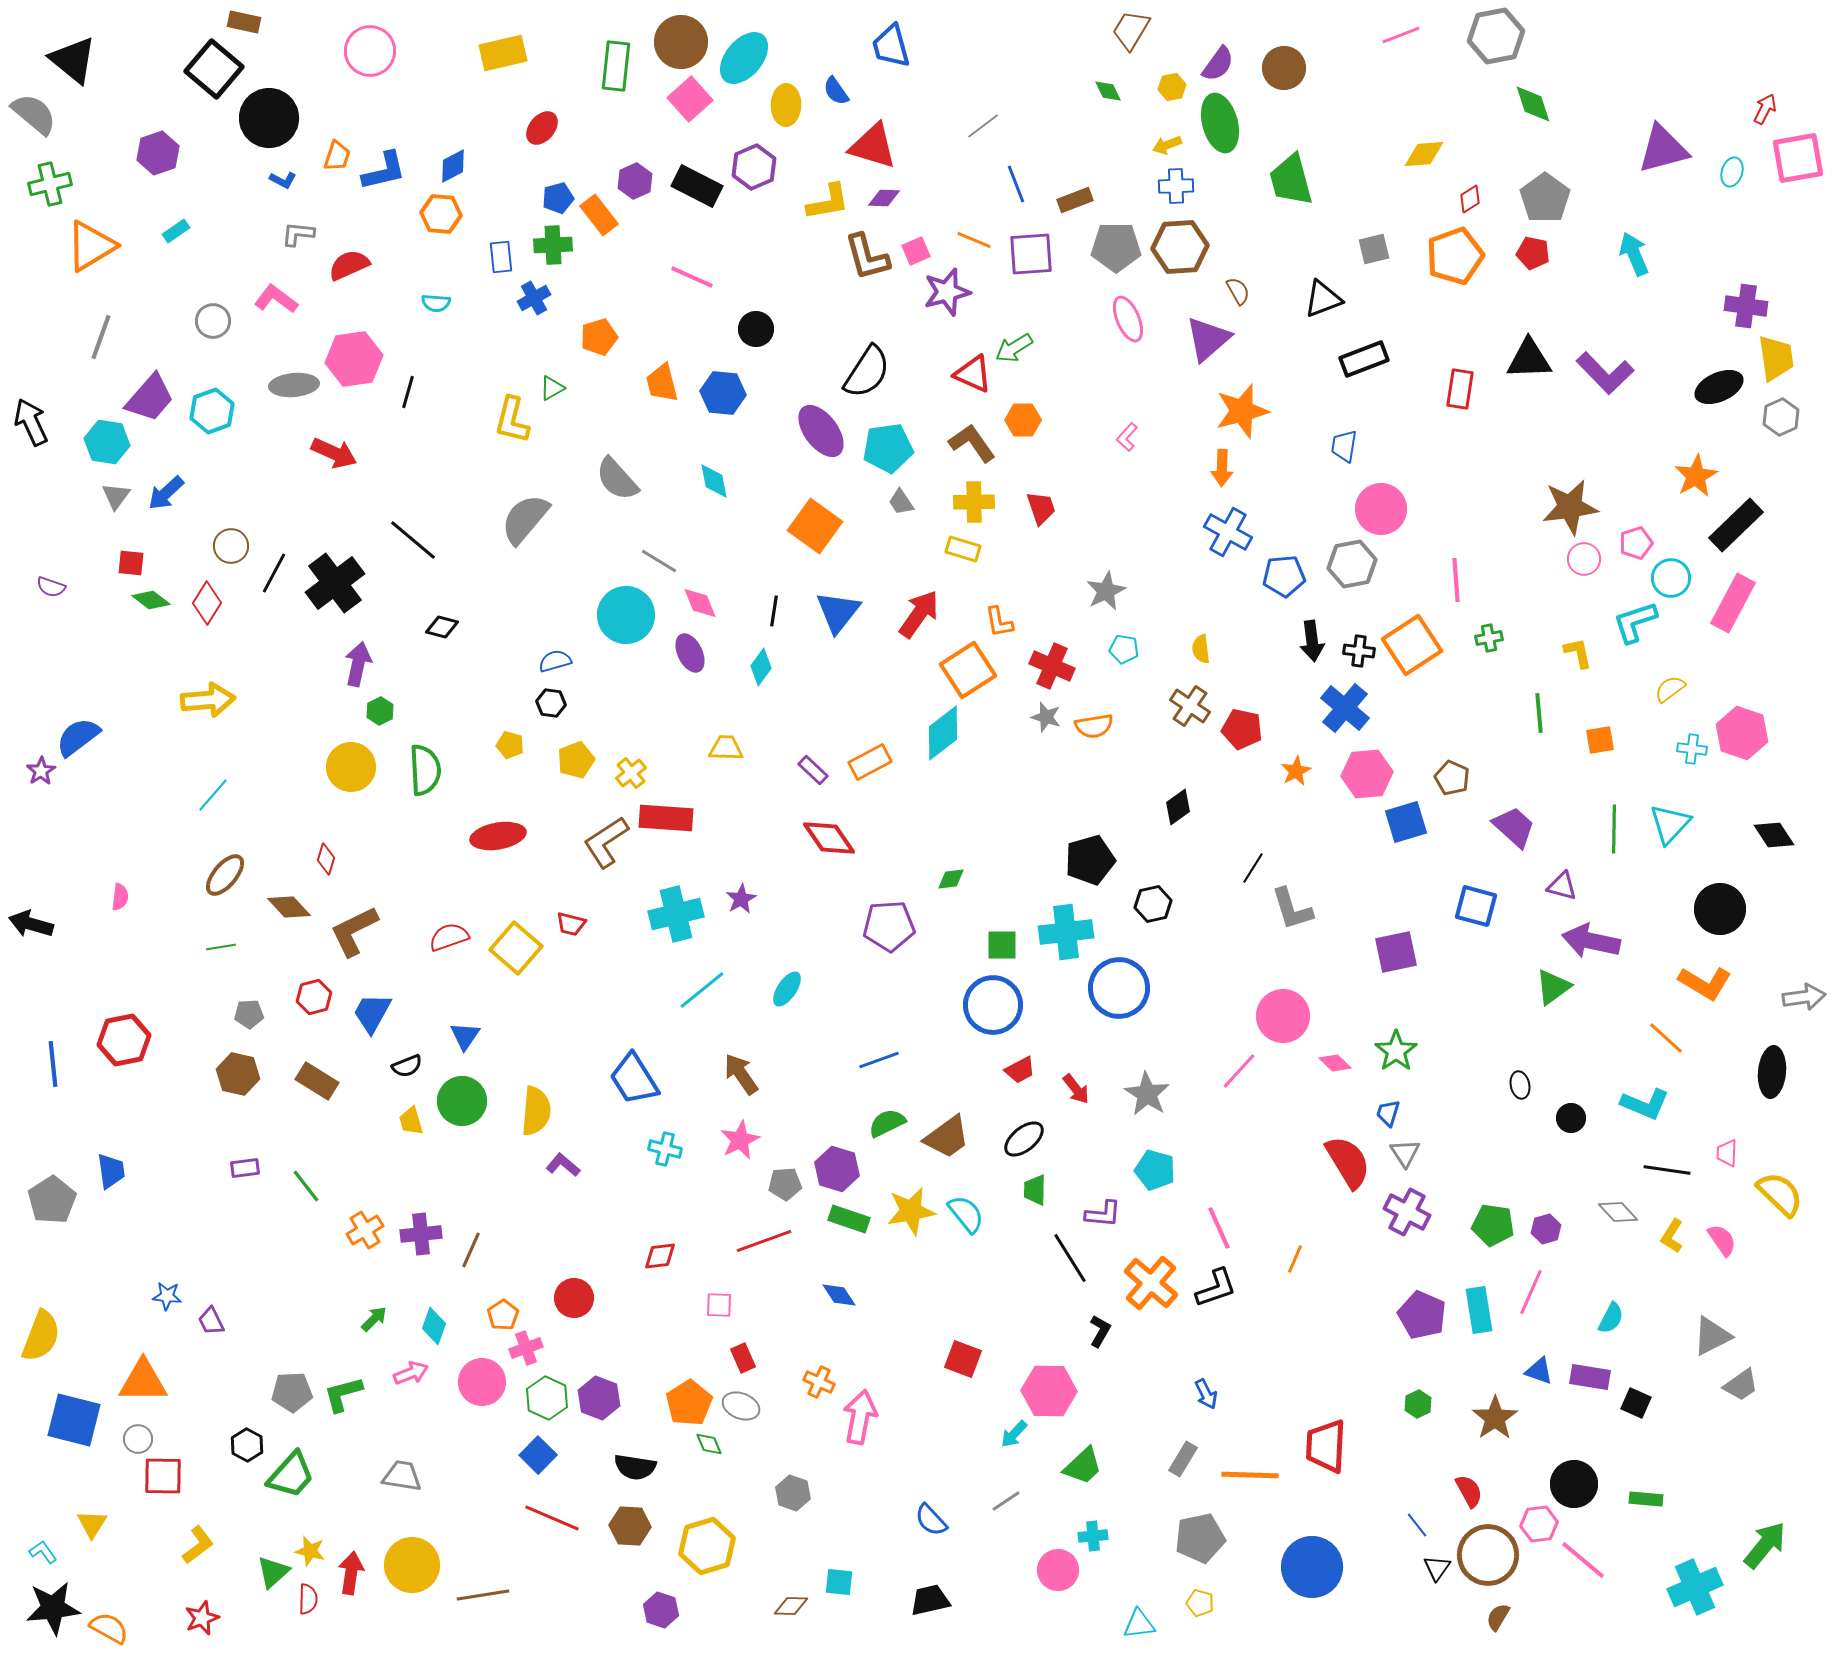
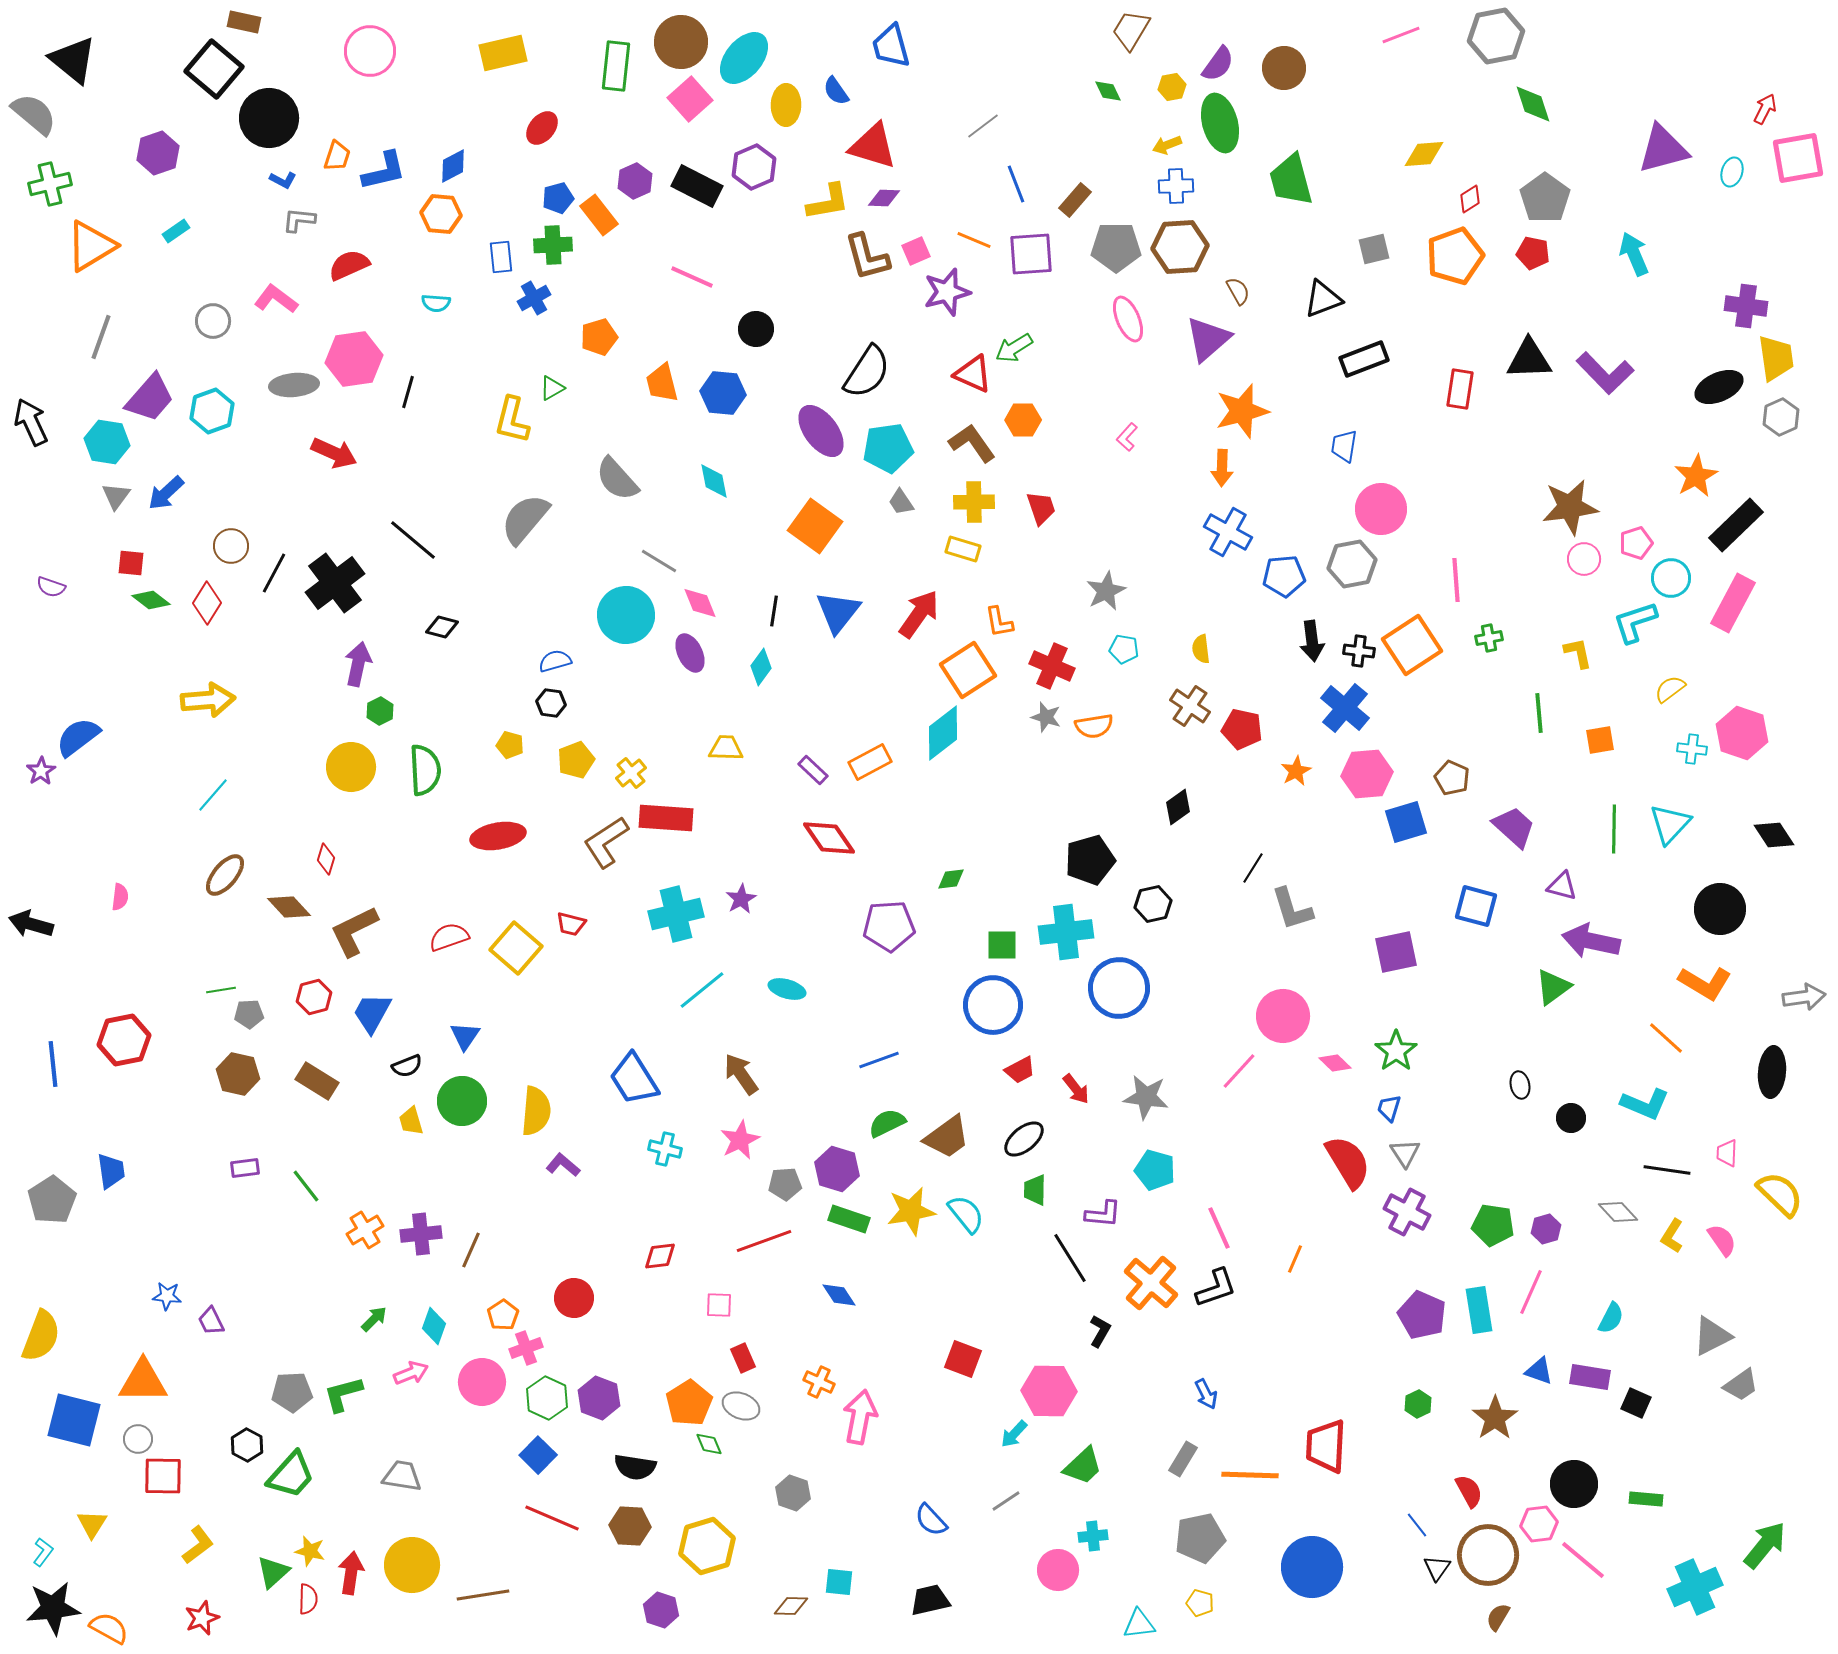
brown rectangle at (1075, 200): rotated 28 degrees counterclockwise
gray L-shape at (298, 234): moved 1 px right, 14 px up
green line at (221, 947): moved 43 px down
cyan ellipse at (787, 989): rotated 72 degrees clockwise
gray star at (1147, 1094): moved 1 px left, 3 px down; rotated 24 degrees counterclockwise
blue trapezoid at (1388, 1113): moved 1 px right, 5 px up
cyan L-shape at (43, 1552): rotated 72 degrees clockwise
